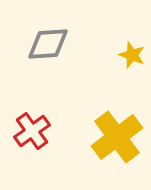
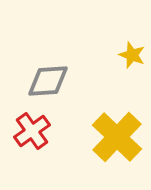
gray diamond: moved 37 px down
yellow cross: rotated 9 degrees counterclockwise
